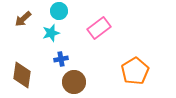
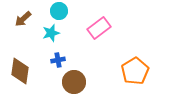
blue cross: moved 3 px left, 1 px down
brown diamond: moved 2 px left, 4 px up
